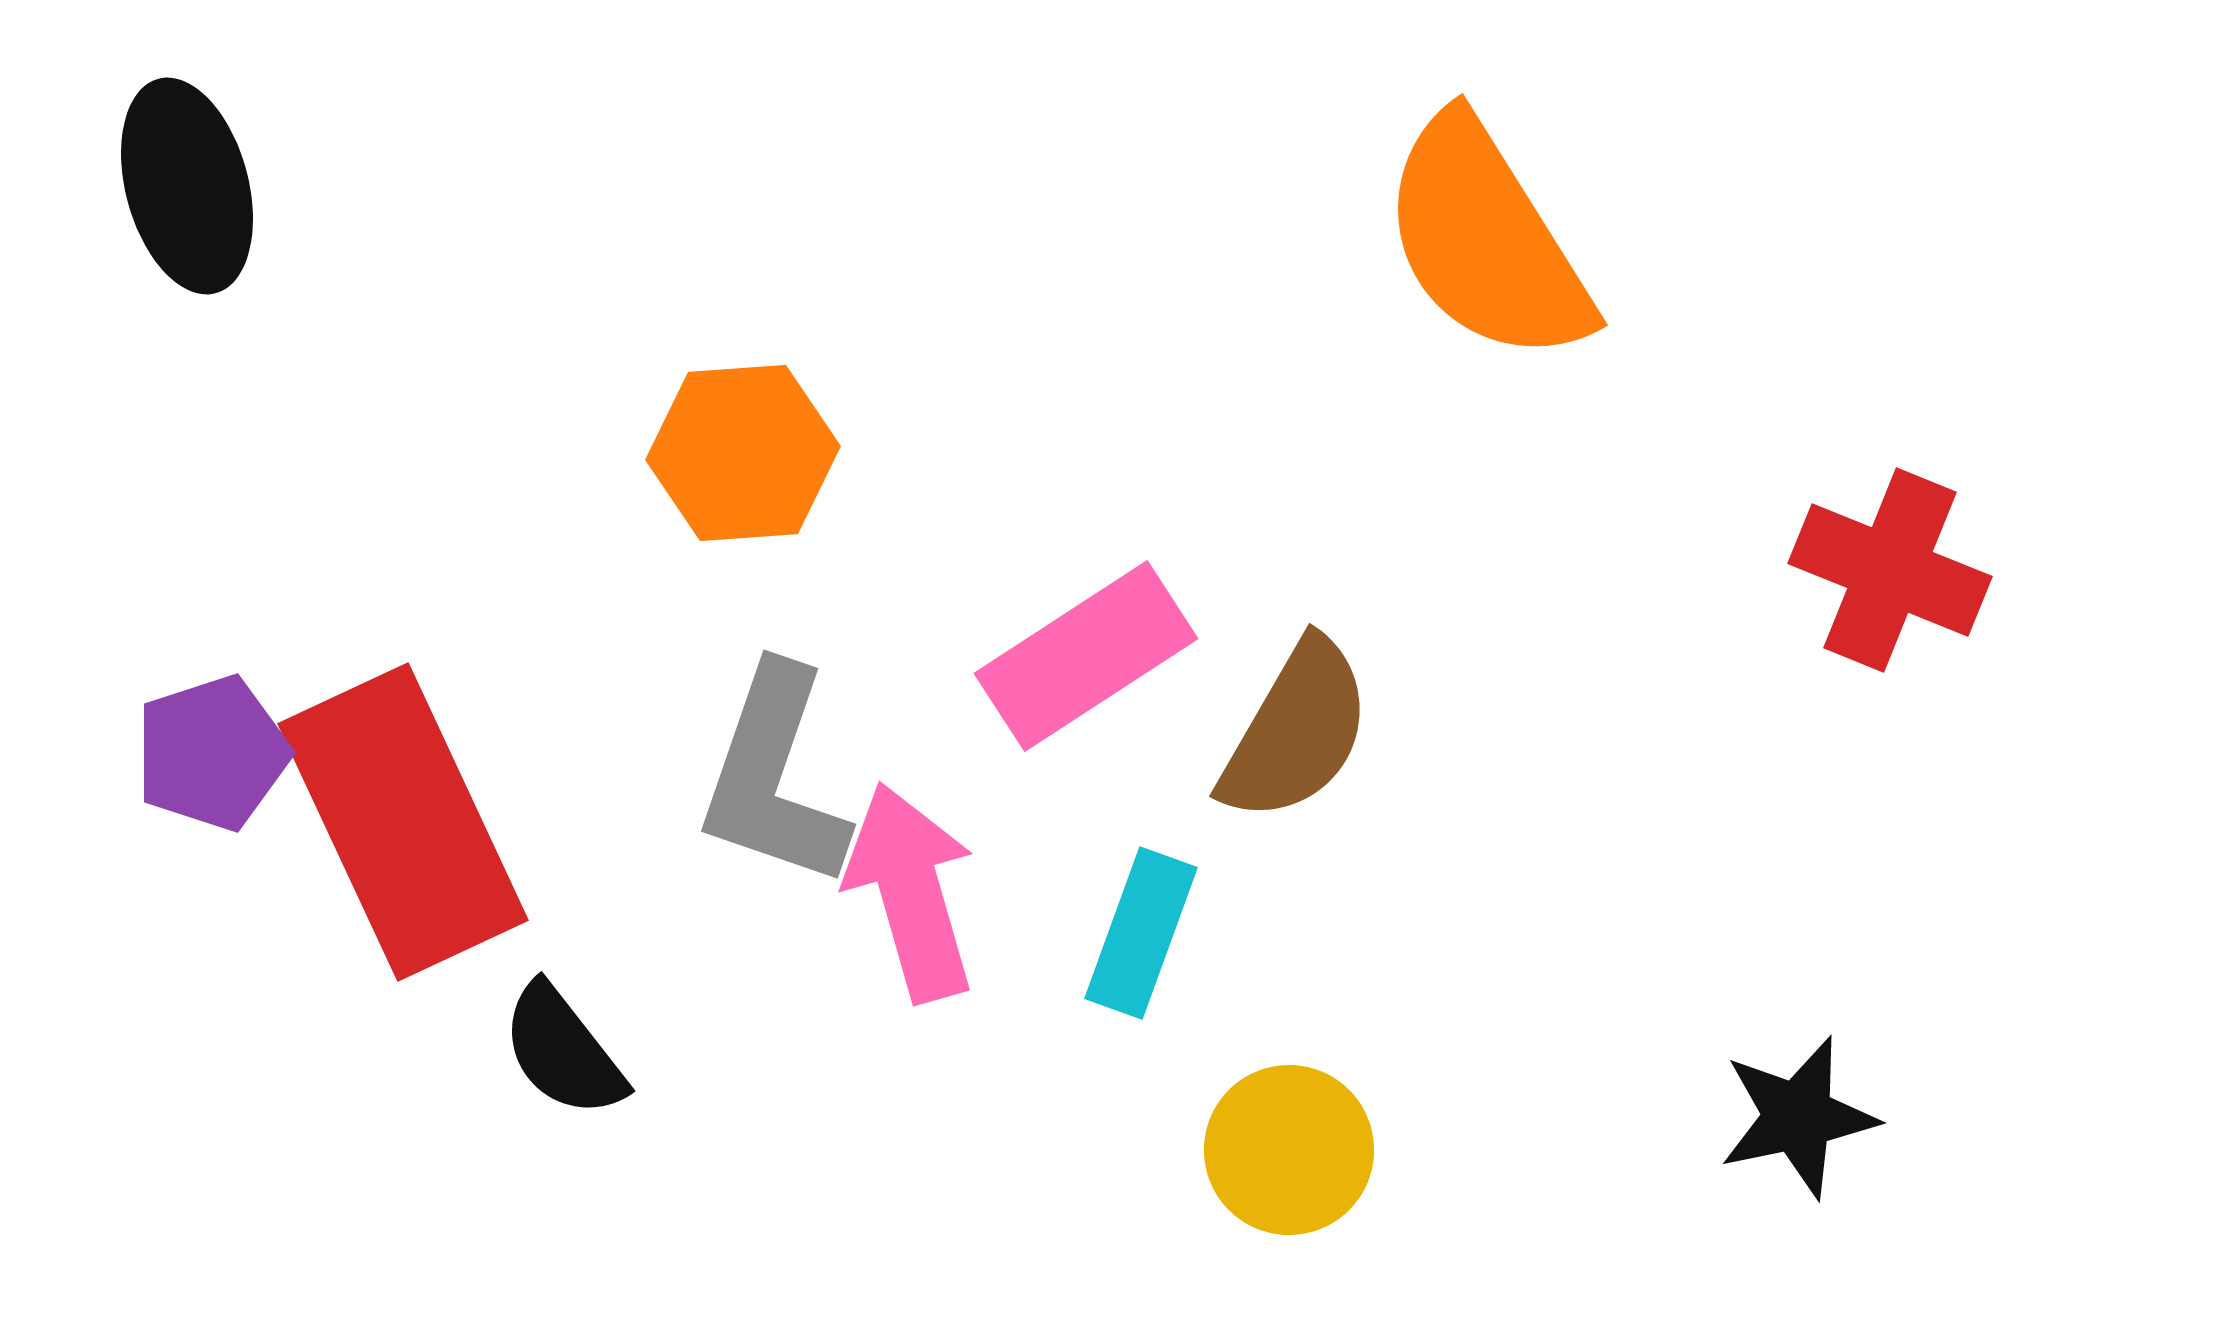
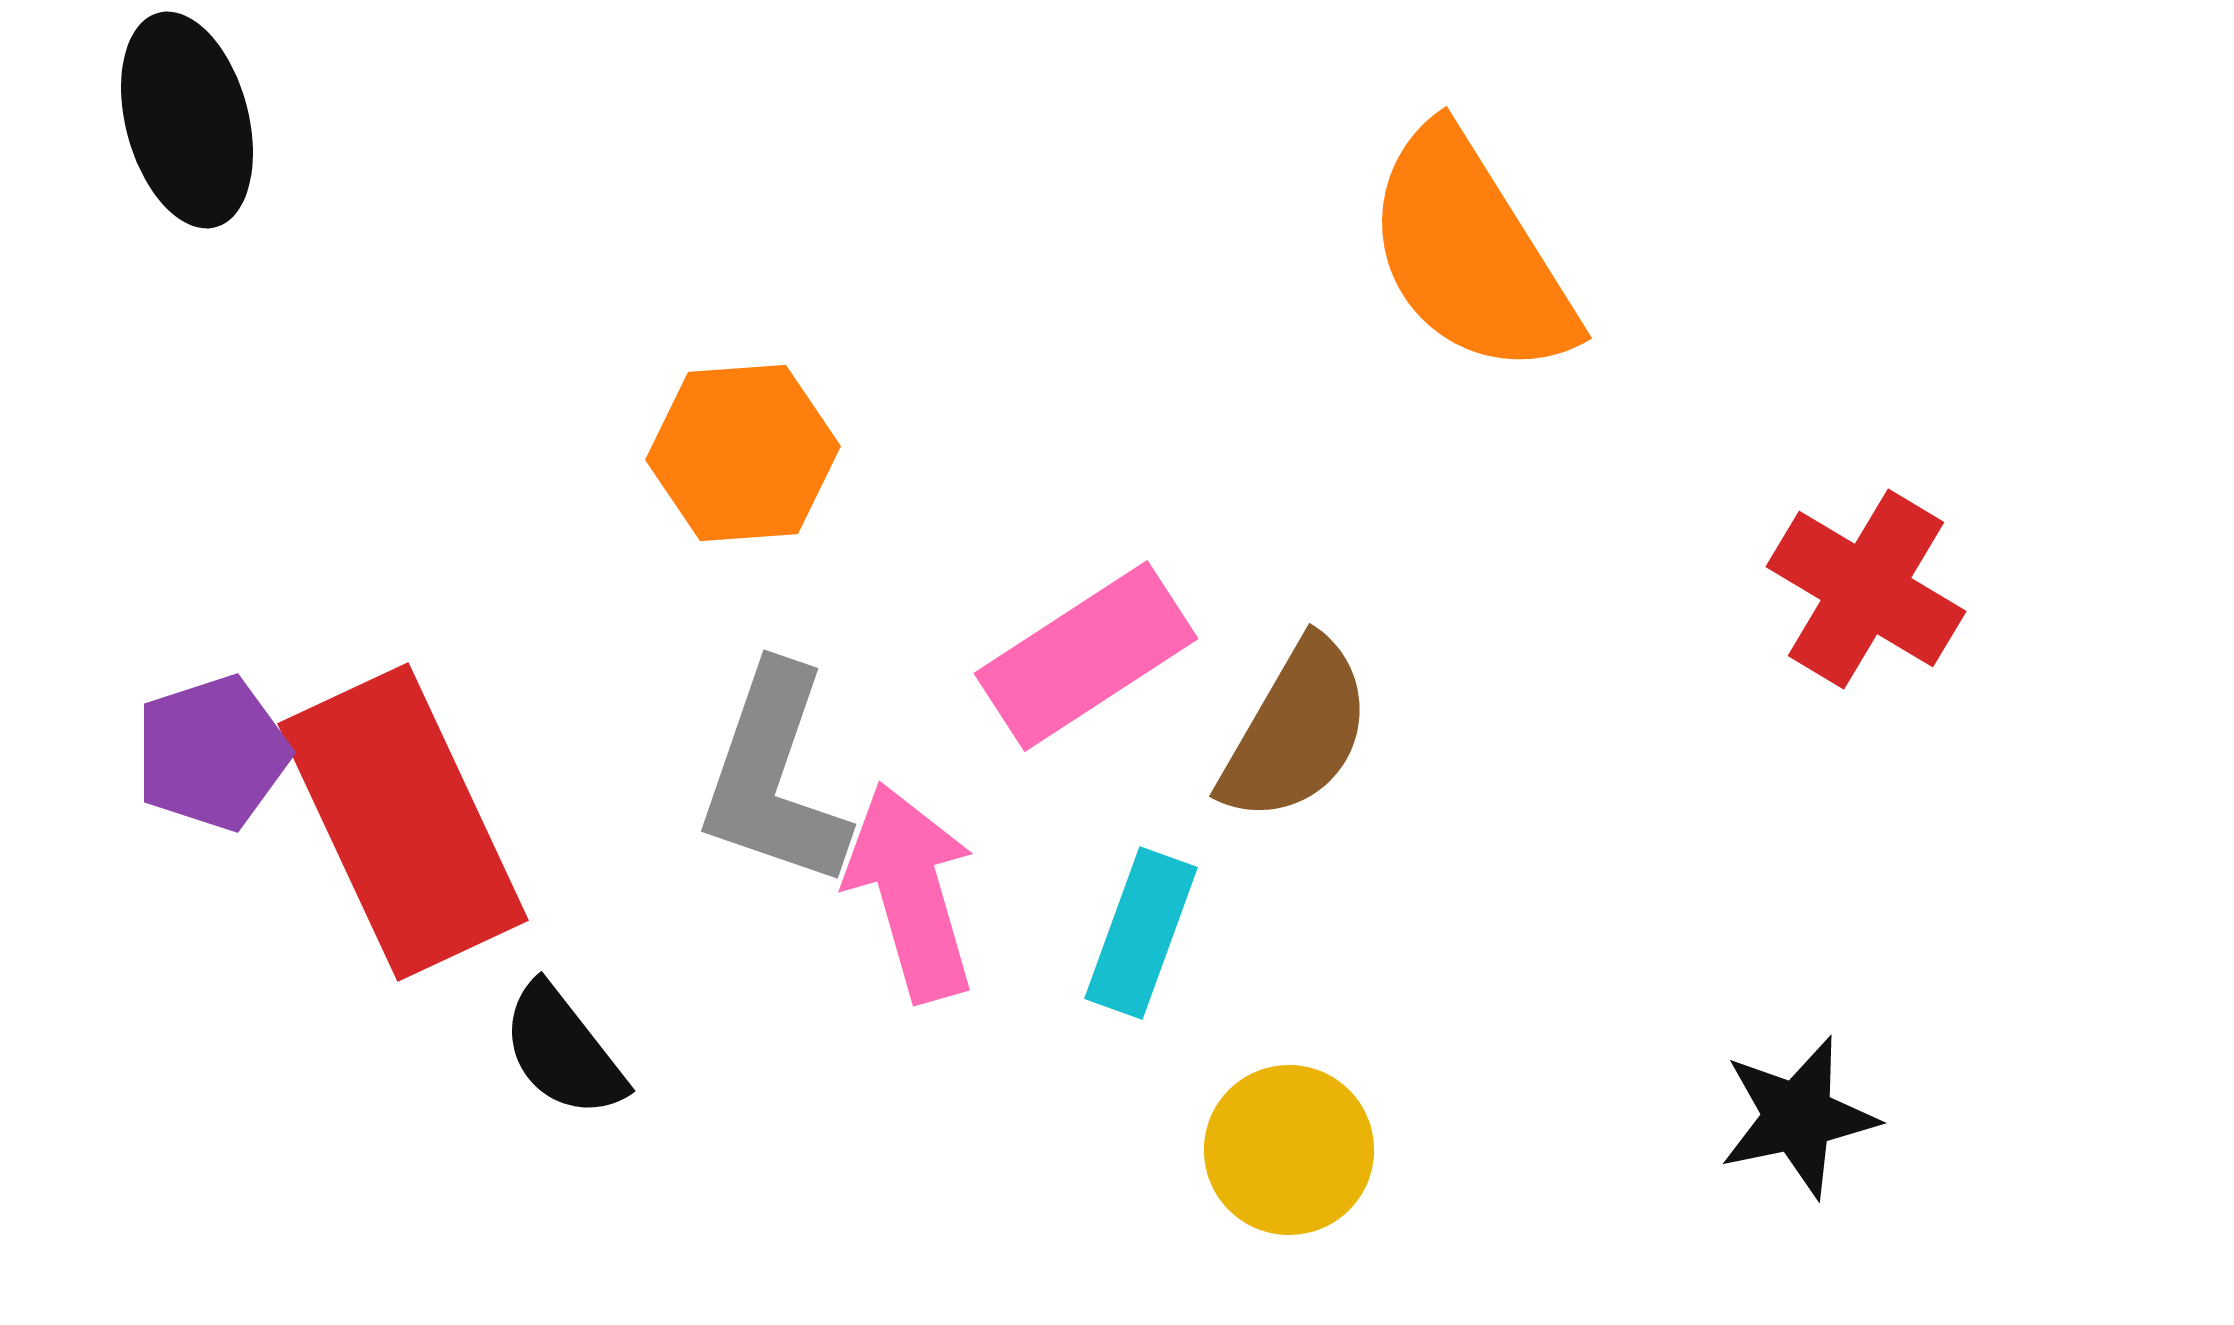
black ellipse: moved 66 px up
orange semicircle: moved 16 px left, 13 px down
red cross: moved 24 px left, 19 px down; rotated 9 degrees clockwise
